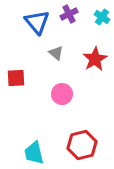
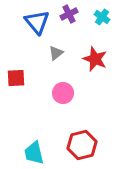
gray triangle: rotated 42 degrees clockwise
red star: rotated 20 degrees counterclockwise
pink circle: moved 1 px right, 1 px up
